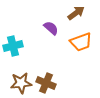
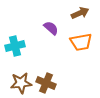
brown arrow: moved 4 px right; rotated 12 degrees clockwise
orange trapezoid: rotated 10 degrees clockwise
cyan cross: moved 2 px right
